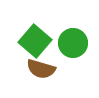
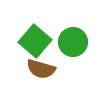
green circle: moved 1 px up
